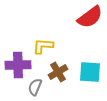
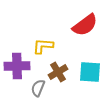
red semicircle: moved 5 px left, 8 px down
purple cross: moved 1 px left, 1 px down
gray semicircle: moved 3 px right, 1 px down
